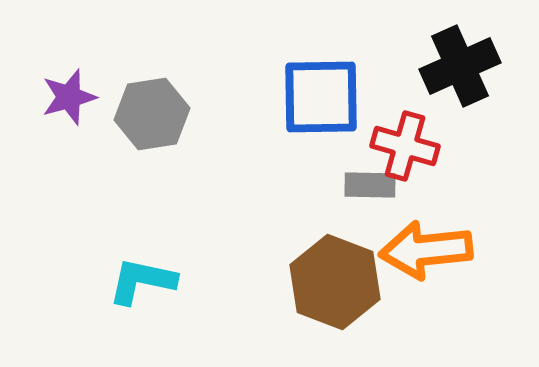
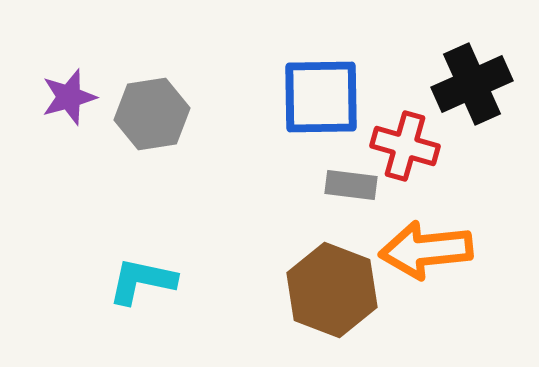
black cross: moved 12 px right, 18 px down
gray rectangle: moved 19 px left; rotated 6 degrees clockwise
brown hexagon: moved 3 px left, 8 px down
